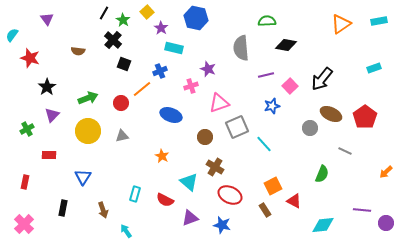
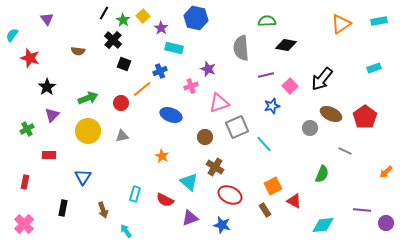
yellow square at (147, 12): moved 4 px left, 4 px down
